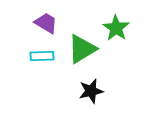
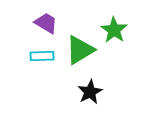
green star: moved 2 px left, 2 px down
green triangle: moved 2 px left, 1 px down
black star: moved 1 px left, 1 px down; rotated 15 degrees counterclockwise
